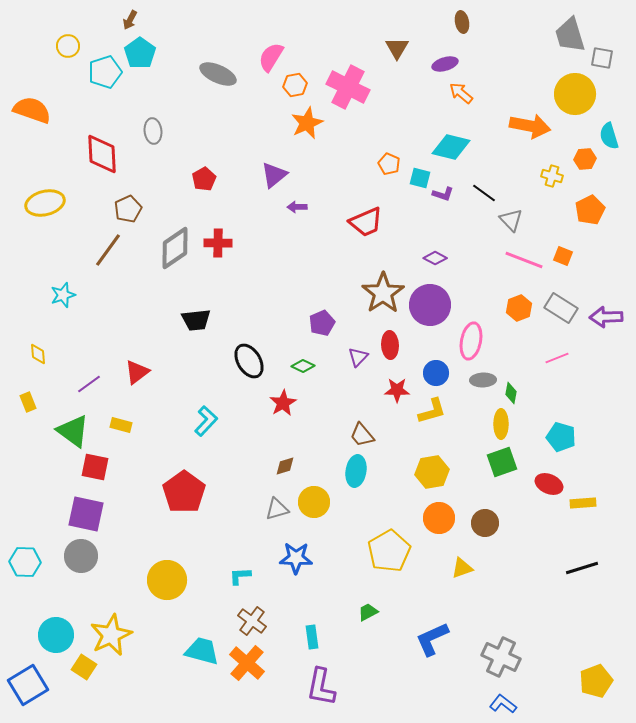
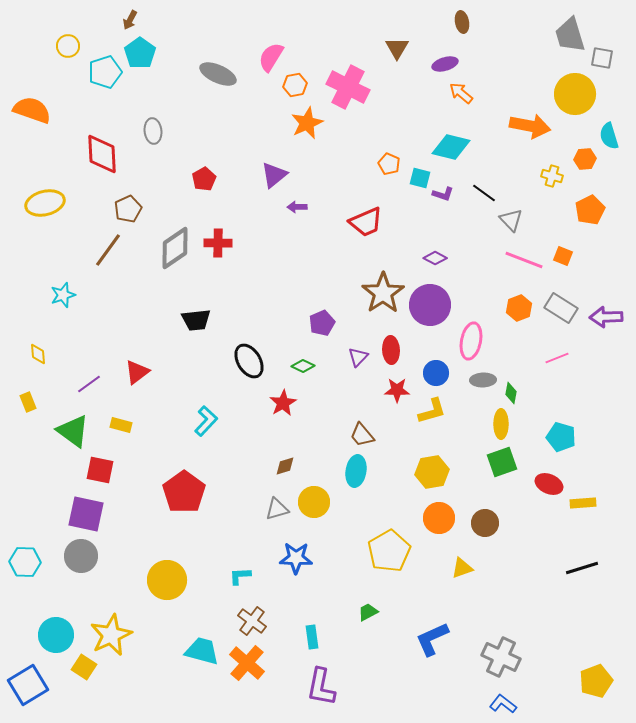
red ellipse at (390, 345): moved 1 px right, 5 px down
red square at (95, 467): moved 5 px right, 3 px down
